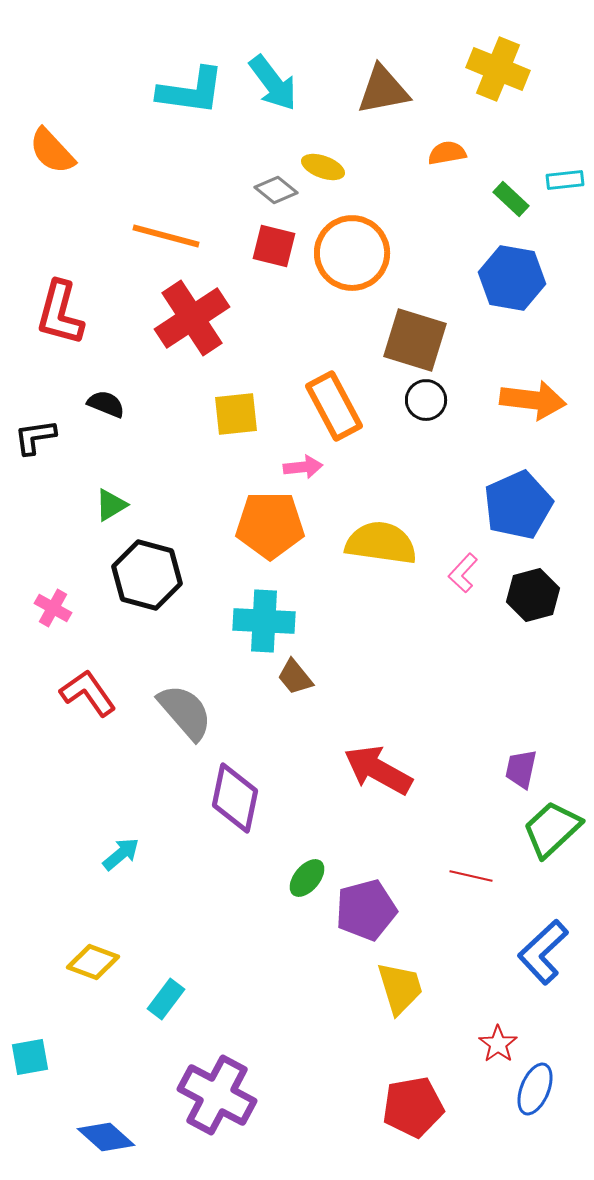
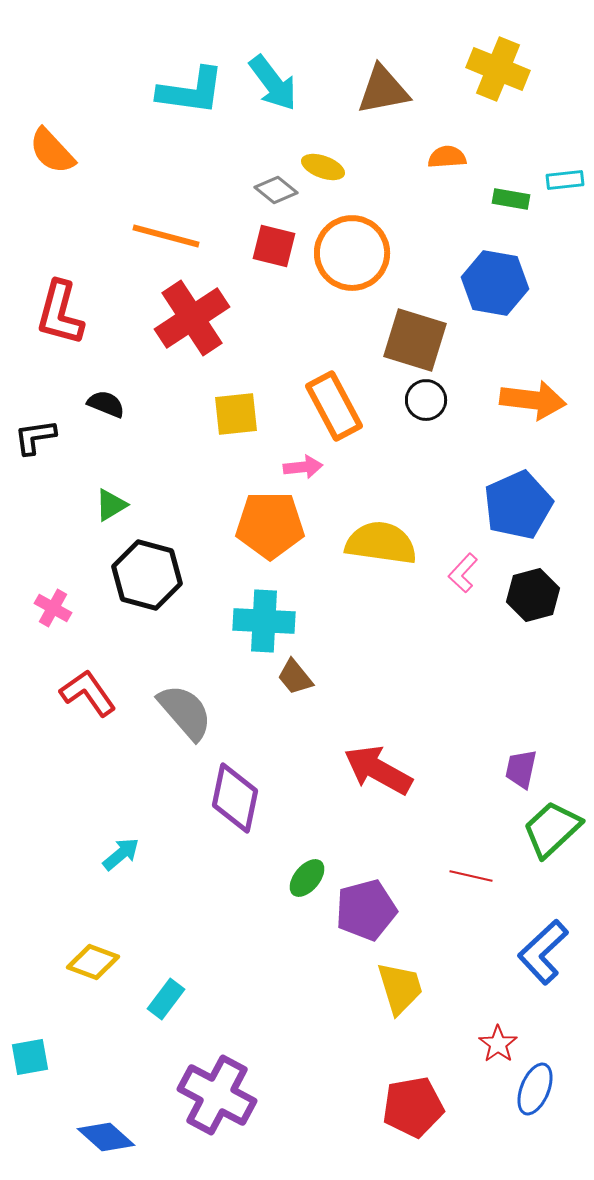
orange semicircle at (447, 153): moved 4 px down; rotated 6 degrees clockwise
green rectangle at (511, 199): rotated 33 degrees counterclockwise
blue hexagon at (512, 278): moved 17 px left, 5 px down
